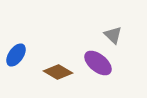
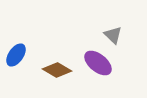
brown diamond: moved 1 px left, 2 px up
